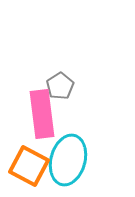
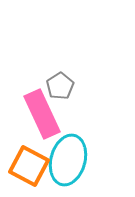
pink rectangle: rotated 18 degrees counterclockwise
